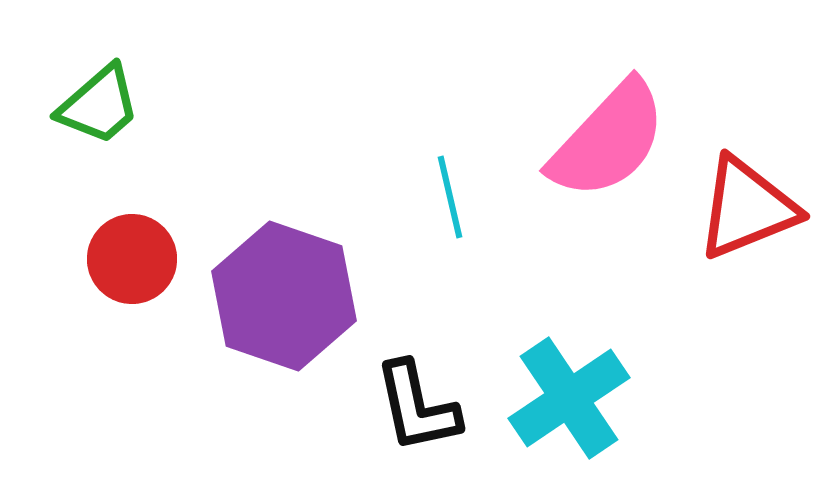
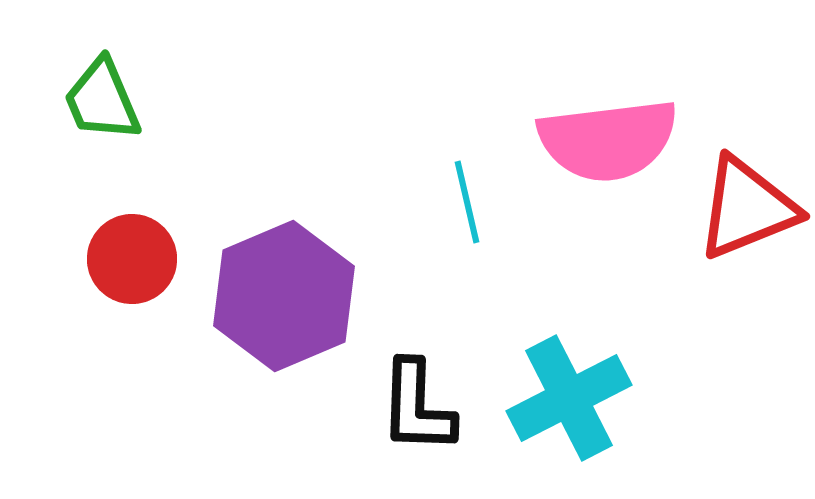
green trapezoid: moved 3 px right, 5 px up; rotated 108 degrees clockwise
pink semicircle: rotated 40 degrees clockwise
cyan line: moved 17 px right, 5 px down
purple hexagon: rotated 18 degrees clockwise
cyan cross: rotated 7 degrees clockwise
black L-shape: rotated 14 degrees clockwise
